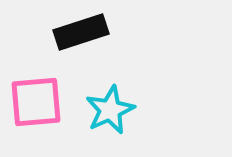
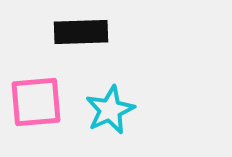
black rectangle: rotated 16 degrees clockwise
